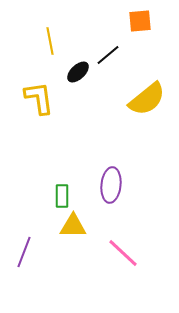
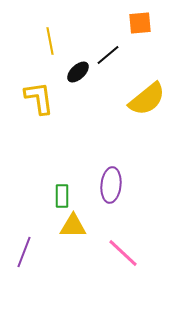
orange square: moved 2 px down
